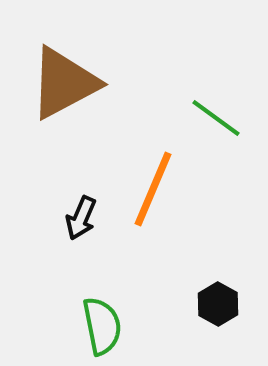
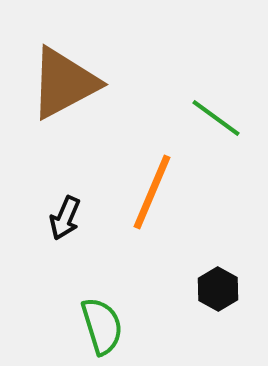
orange line: moved 1 px left, 3 px down
black arrow: moved 16 px left
black hexagon: moved 15 px up
green semicircle: rotated 6 degrees counterclockwise
